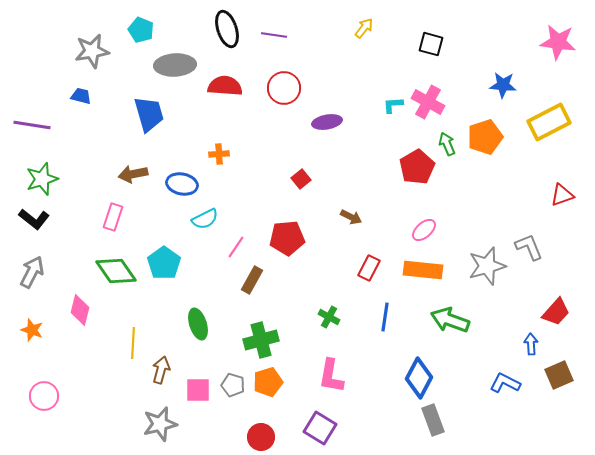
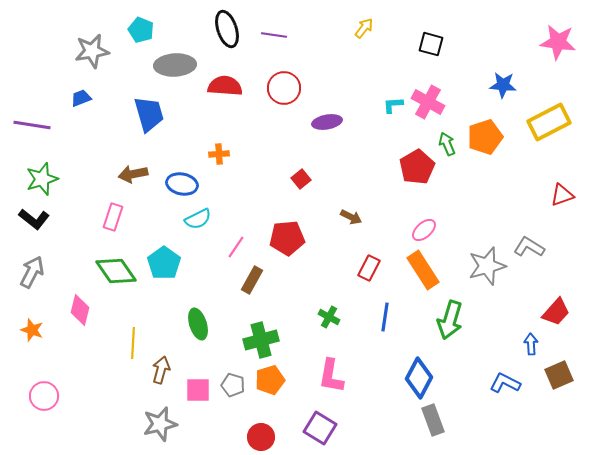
blue trapezoid at (81, 96): moved 2 px down; rotated 35 degrees counterclockwise
cyan semicircle at (205, 219): moved 7 px left
gray L-shape at (529, 247): rotated 36 degrees counterclockwise
orange rectangle at (423, 270): rotated 51 degrees clockwise
green arrow at (450, 320): rotated 93 degrees counterclockwise
orange pentagon at (268, 382): moved 2 px right, 2 px up
